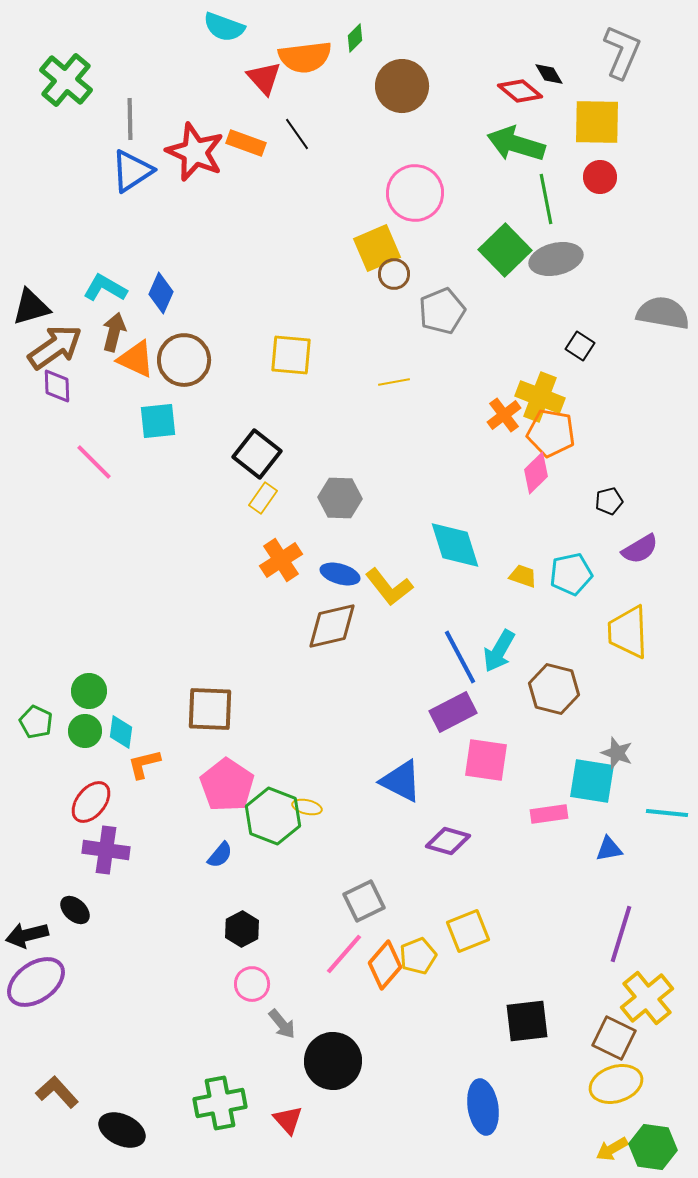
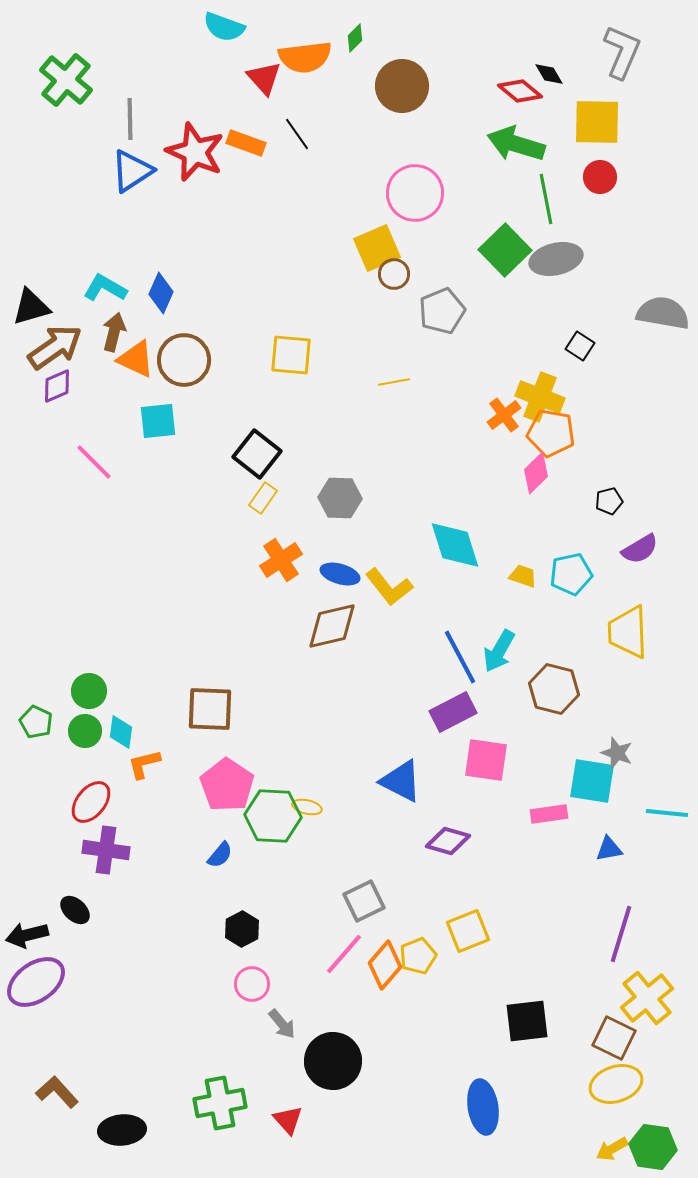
purple diamond at (57, 386): rotated 69 degrees clockwise
green hexagon at (273, 816): rotated 18 degrees counterclockwise
black ellipse at (122, 1130): rotated 30 degrees counterclockwise
